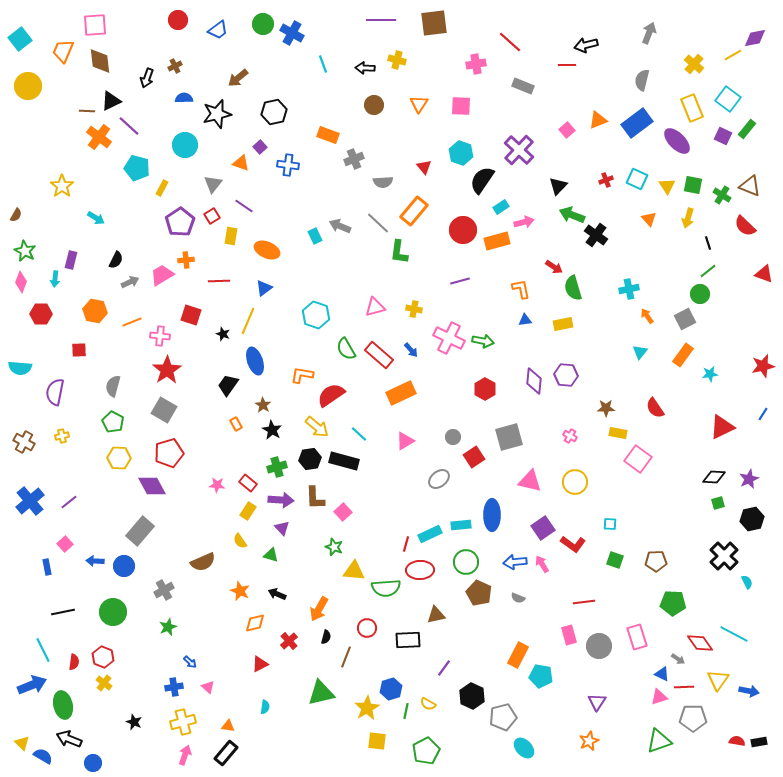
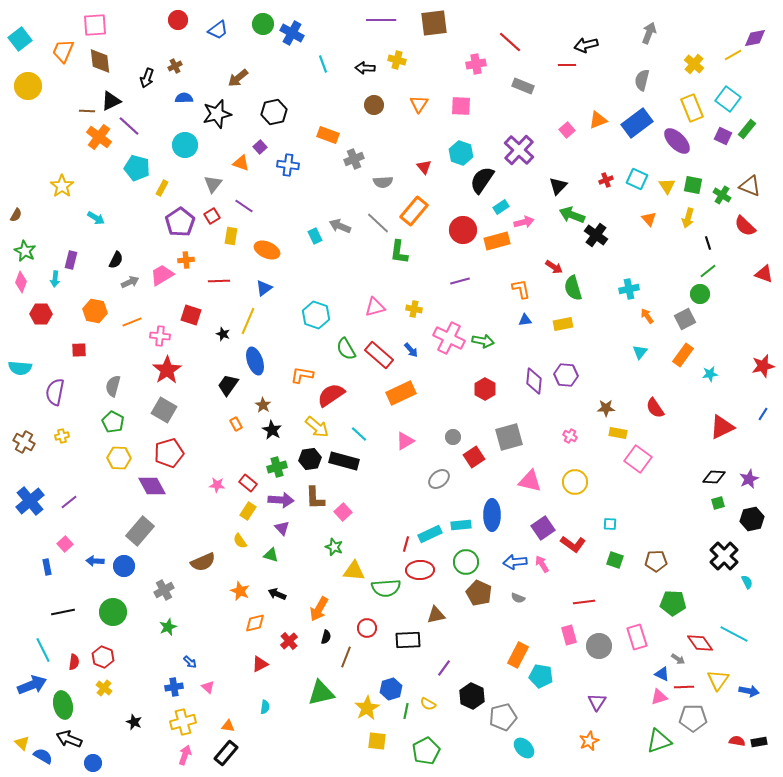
yellow cross at (104, 683): moved 5 px down
